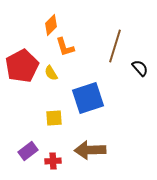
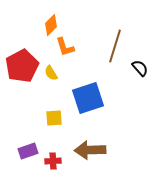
purple rectangle: rotated 18 degrees clockwise
